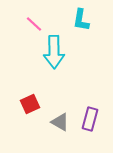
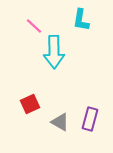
pink line: moved 2 px down
